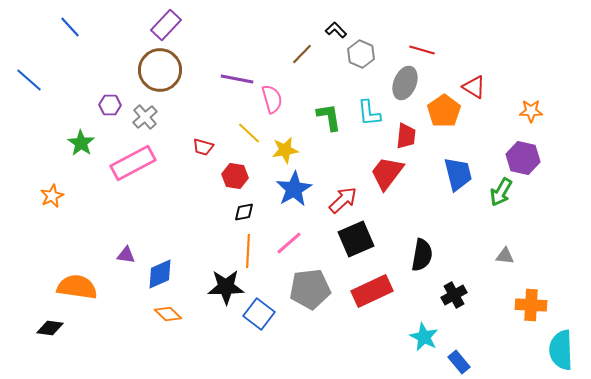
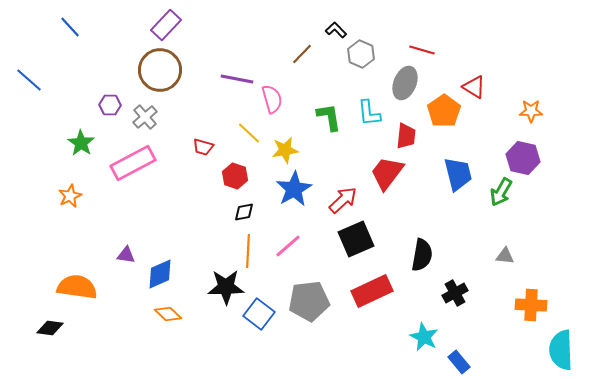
red hexagon at (235, 176): rotated 10 degrees clockwise
orange star at (52, 196): moved 18 px right
pink line at (289, 243): moved 1 px left, 3 px down
gray pentagon at (310, 289): moved 1 px left, 12 px down
black cross at (454, 295): moved 1 px right, 2 px up
